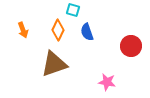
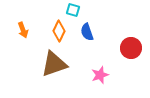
orange diamond: moved 1 px right, 1 px down
red circle: moved 2 px down
pink star: moved 7 px left, 7 px up; rotated 30 degrees counterclockwise
